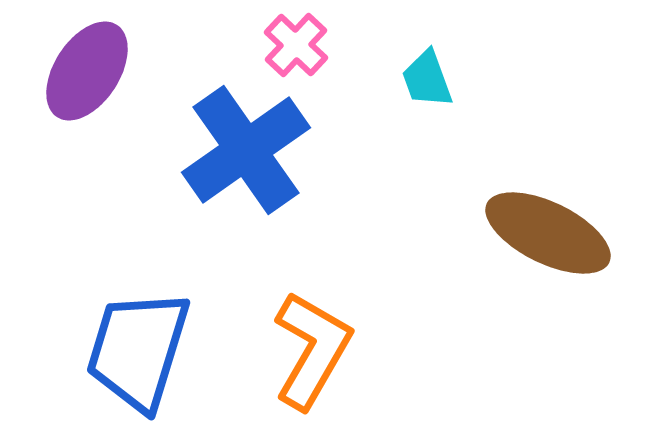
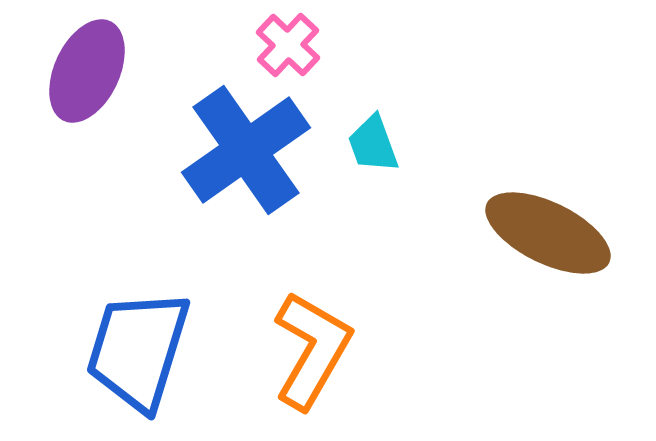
pink cross: moved 8 px left
purple ellipse: rotated 8 degrees counterclockwise
cyan trapezoid: moved 54 px left, 65 px down
